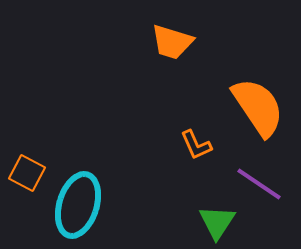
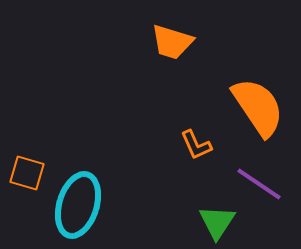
orange square: rotated 12 degrees counterclockwise
